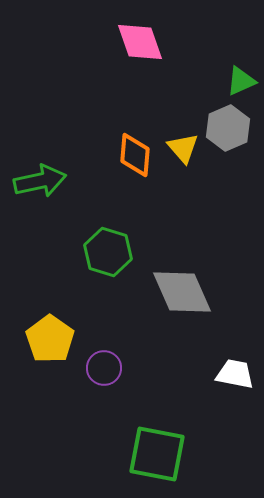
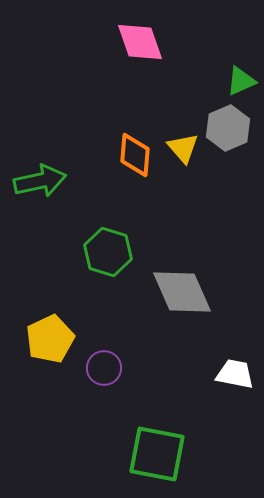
yellow pentagon: rotated 12 degrees clockwise
